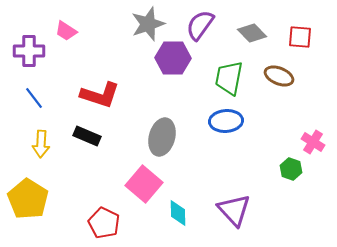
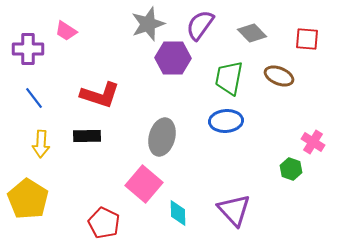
red square: moved 7 px right, 2 px down
purple cross: moved 1 px left, 2 px up
black rectangle: rotated 24 degrees counterclockwise
